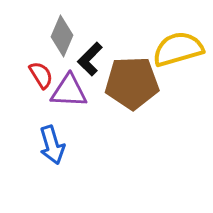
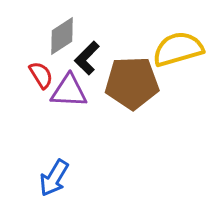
gray diamond: rotated 33 degrees clockwise
black L-shape: moved 3 px left, 1 px up
blue arrow: moved 2 px right, 33 px down; rotated 48 degrees clockwise
